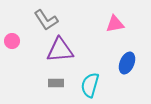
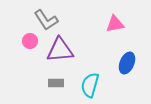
pink circle: moved 18 px right
